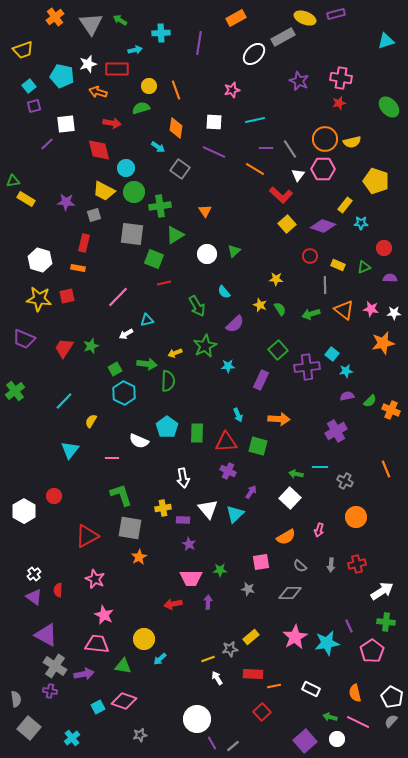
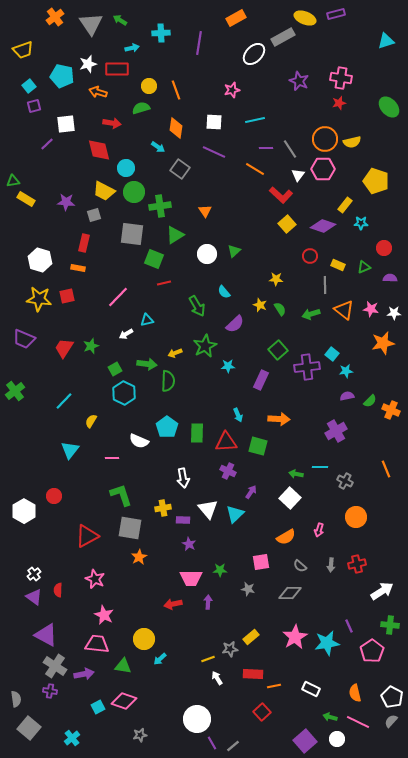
cyan arrow at (135, 50): moved 3 px left, 2 px up
green cross at (386, 622): moved 4 px right, 3 px down
